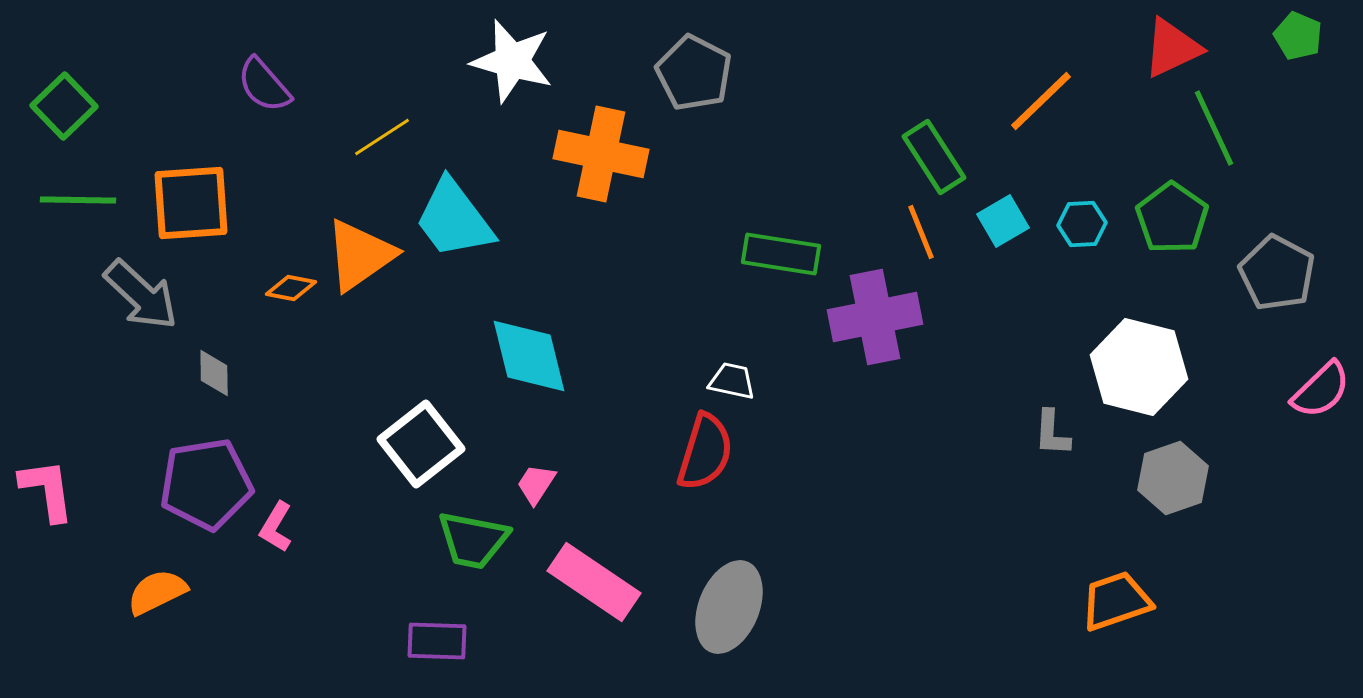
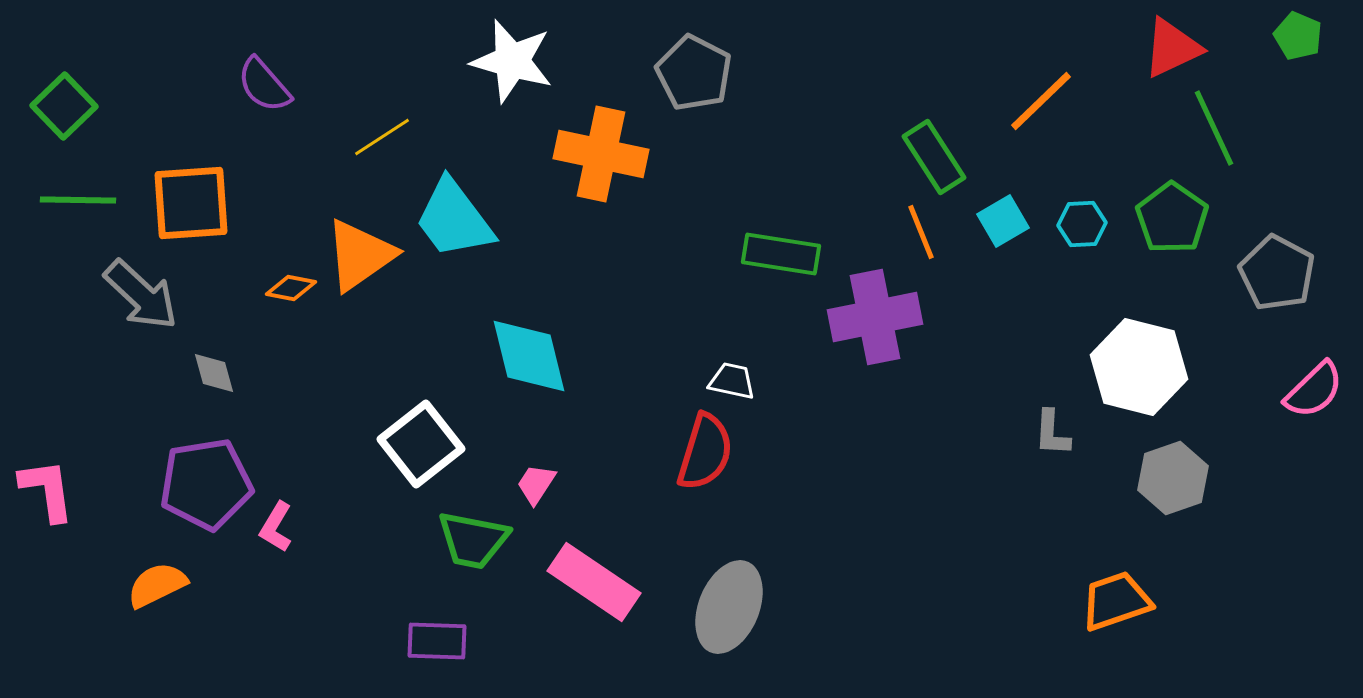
gray diamond at (214, 373): rotated 15 degrees counterclockwise
pink semicircle at (1321, 390): moved 7 px left
orange semicircle at (157, 592): moved 7 px up
